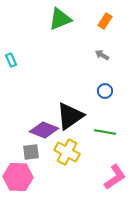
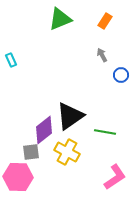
gray arrow: rotated 32 degrees clockwise
blue circle: moved 16 px right, 16 px up
purple diamond: rotated 60 degrees counterclockwise
